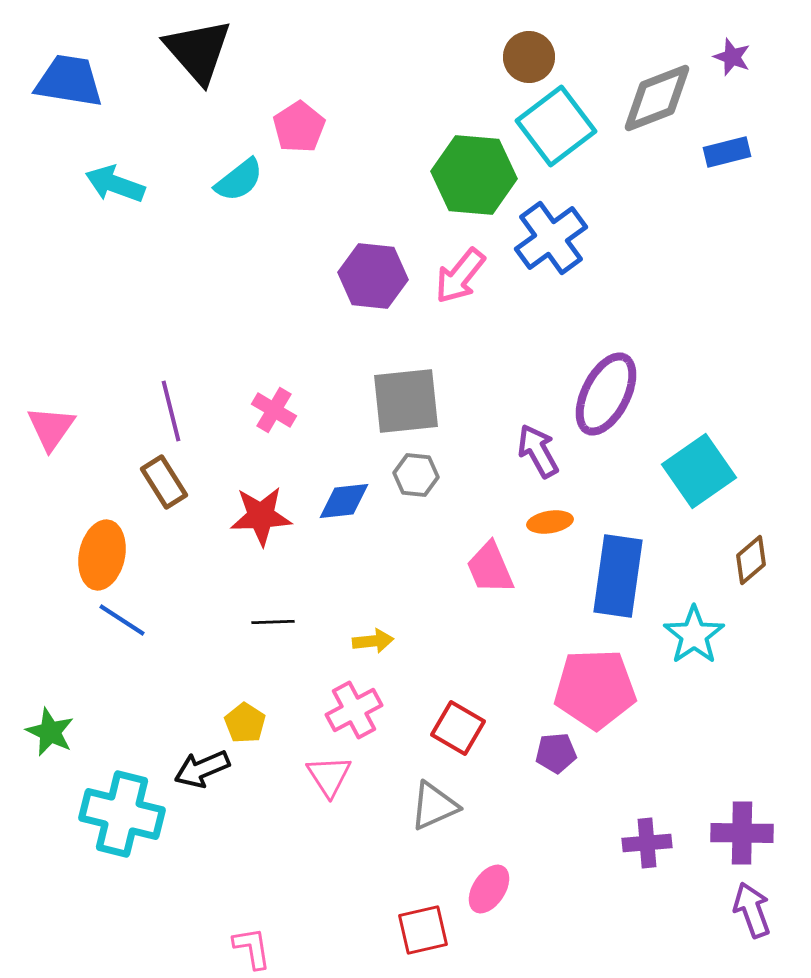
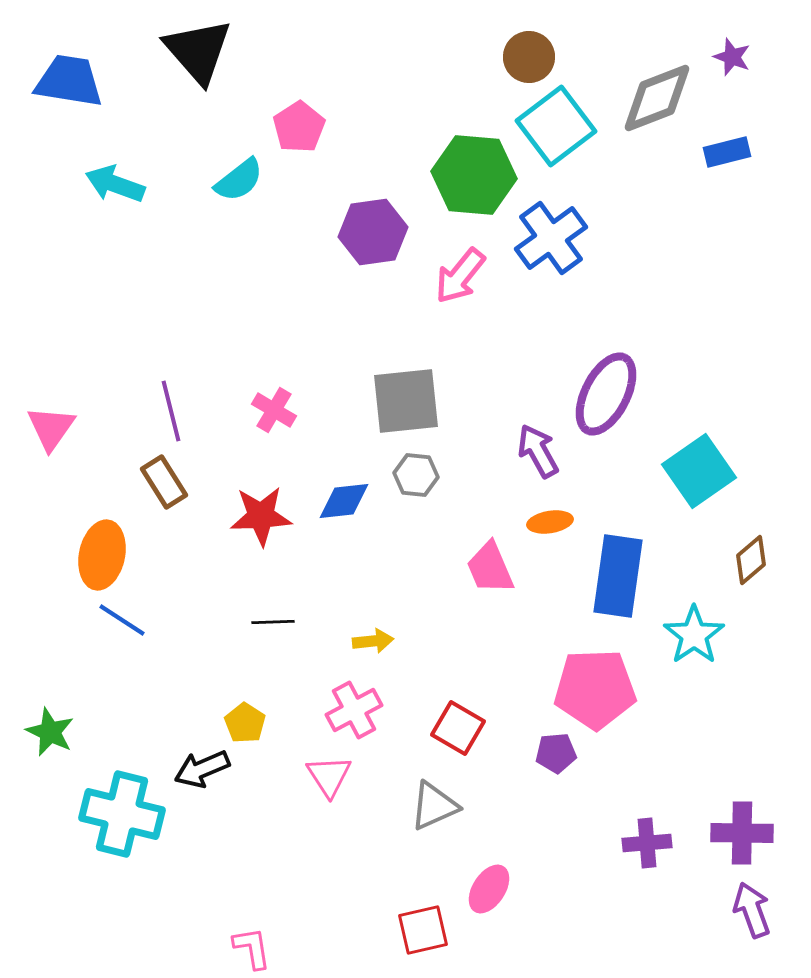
purple hexagon at (373, 276): moved 44 px up; rotated 14 degrees counterclockwise
